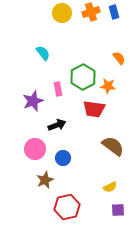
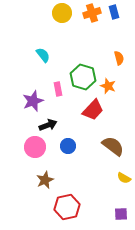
orange cross: moved 1 px right, 1 px down
cyan semicircle: moved 2 px down
orange semicircle: rotated 24 degrees clockwise
green hexagon: rotated 15 degrees counterclockwise
orange star: rotated 14 degrees clockwise
red trapezoid: moved 1 px left, 1 px down; rotated 55 degrees counterclockwise
black arrow: moved 9 px left
pink circle: moved 2 px up
blue circle: moved 5 px right, 12 px up
yellow semicircle: moved 14 px right, 9 px up; rotated 56 degrees clockwise
purple square: moved 3 px right, 4 px down
